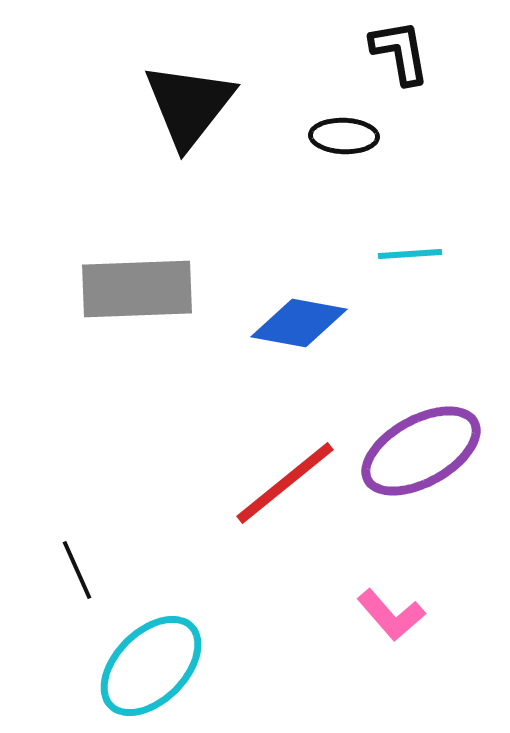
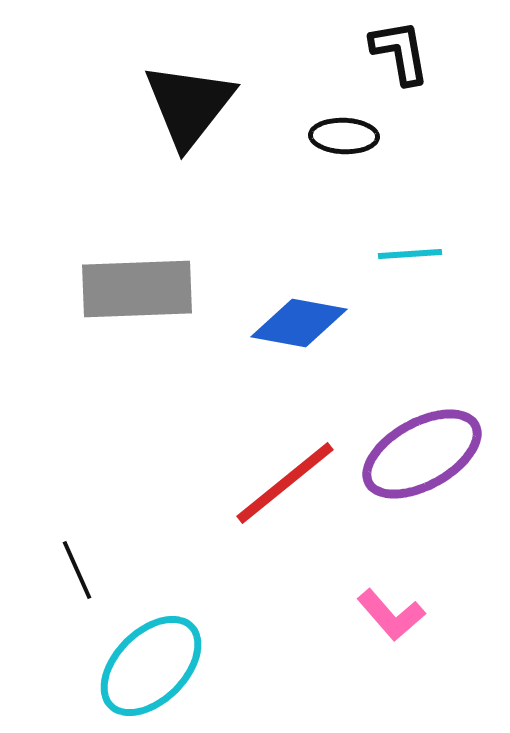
purple ellipse: moved 1 px right, 3 px down
